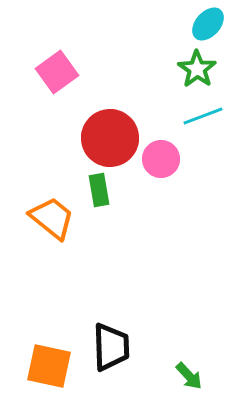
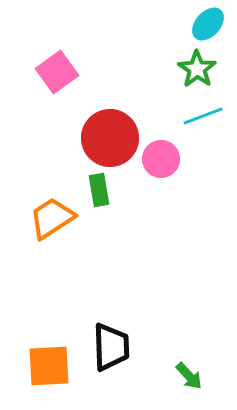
orange trapezoid: rotated 72 degrees counterclockwise
orange square: rotated 15 degrees counterclockwise
